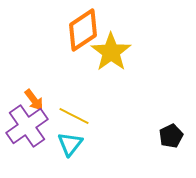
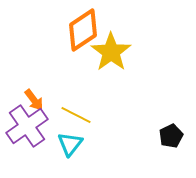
yellow line: moved 2 px right, 1 px up
